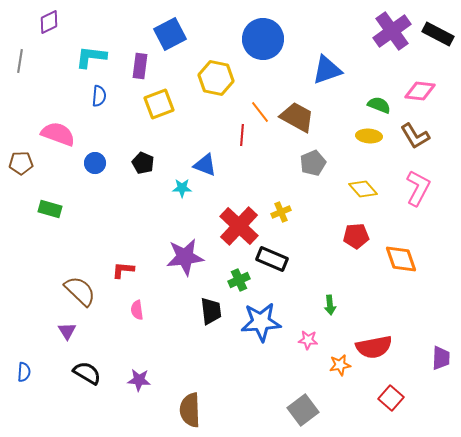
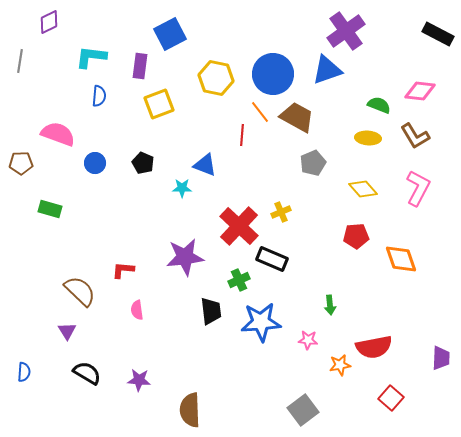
purple cross at (392, 31): moved 46 px left
blue circle at (263, 39): moved 10 px right, 35 px down
yellow ellipse at (369, 136): moved 1 px left, 2 px down
